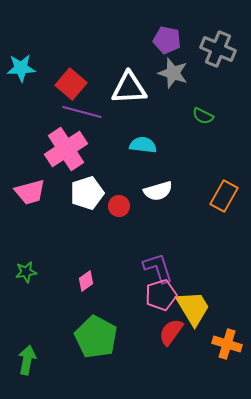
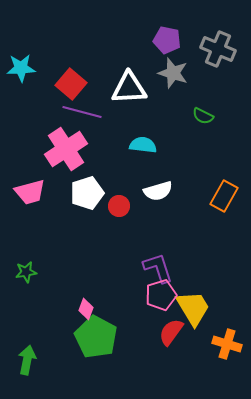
pink diamond: moved 28 px down; rotated 35 degrees counterclockwise
